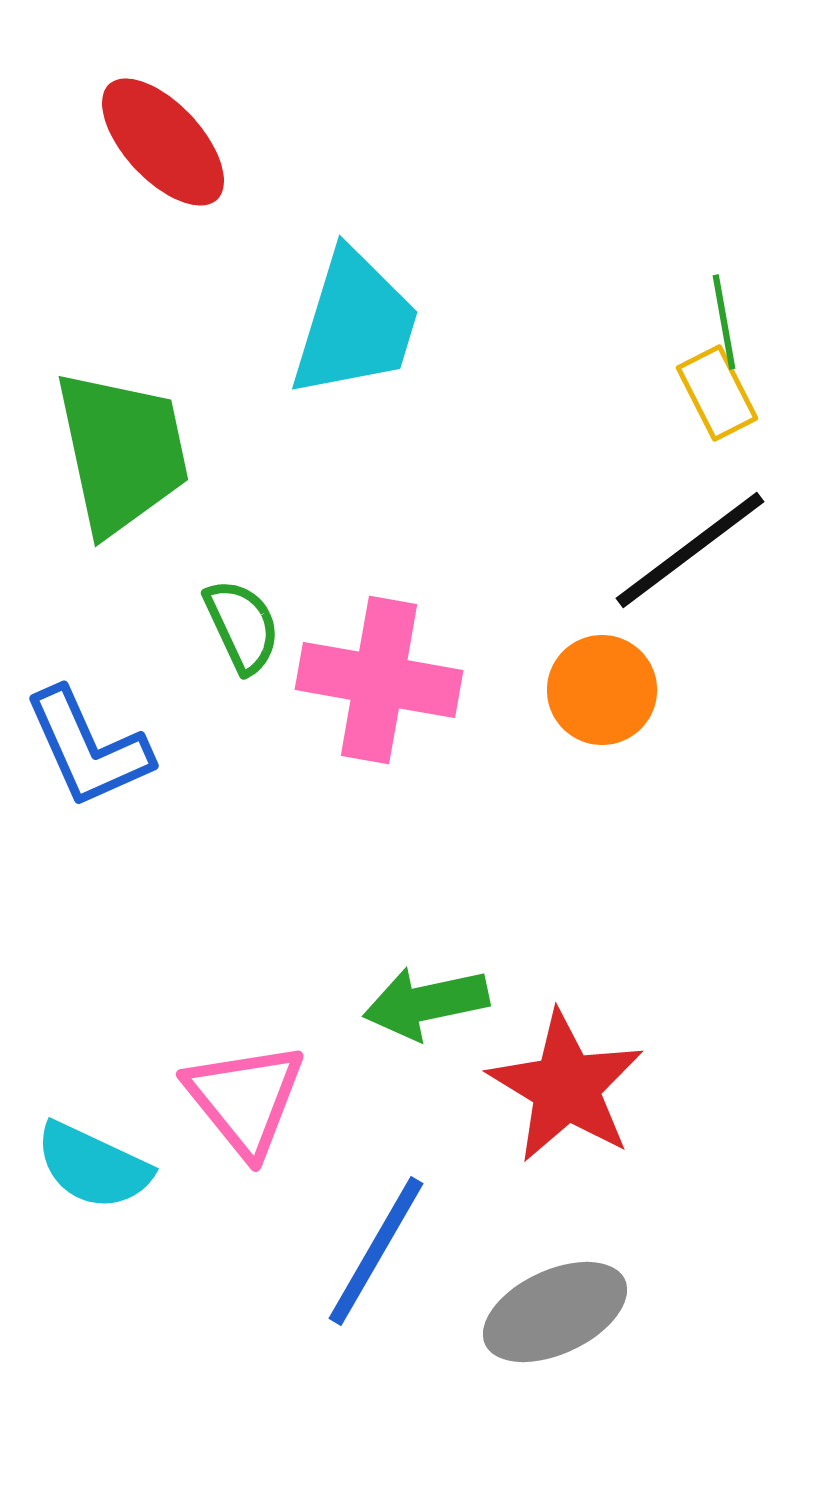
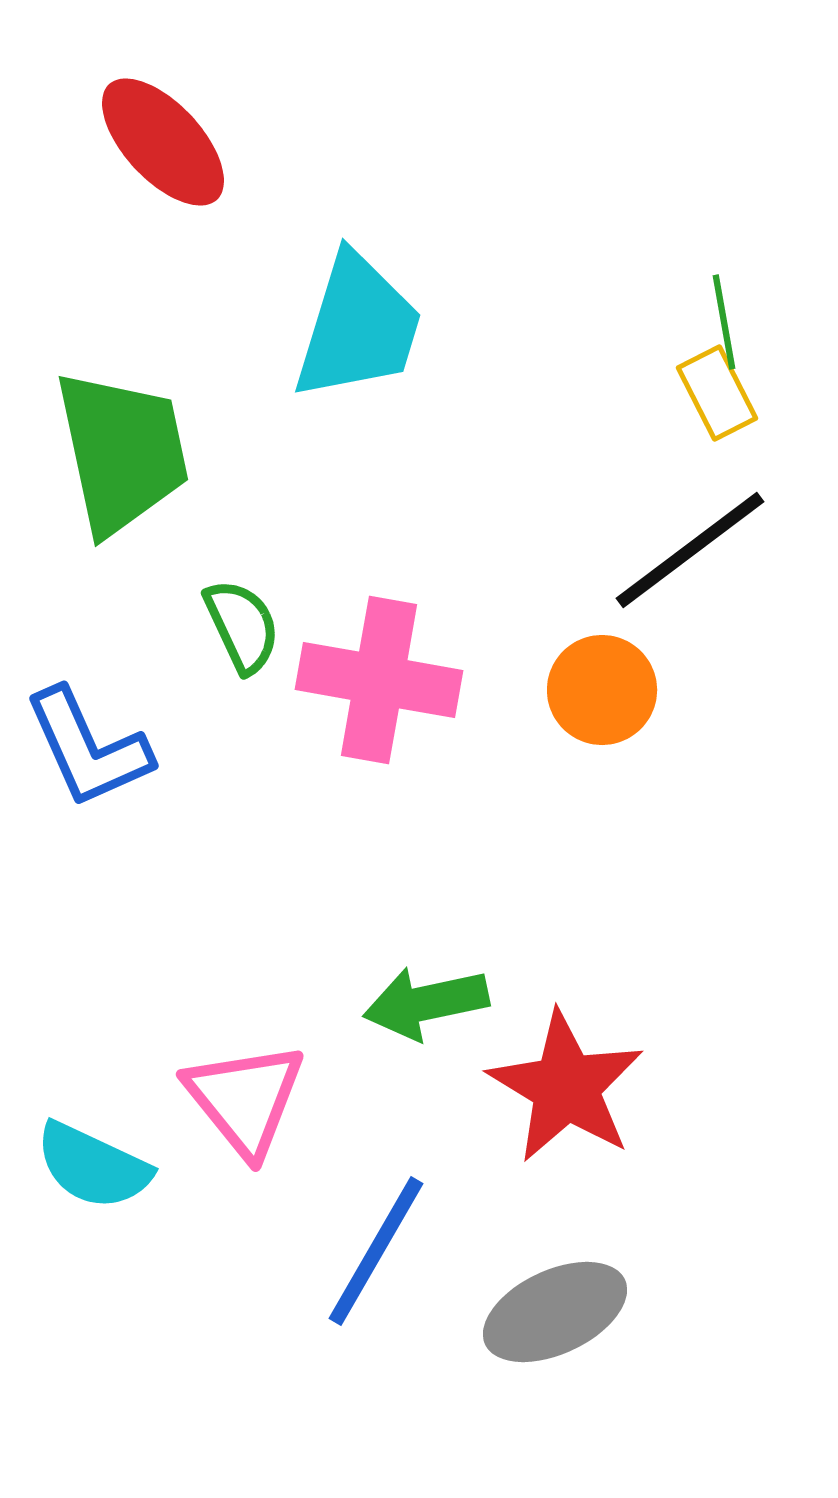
cyan trapezoid: moved 3 px right, 3 px down
